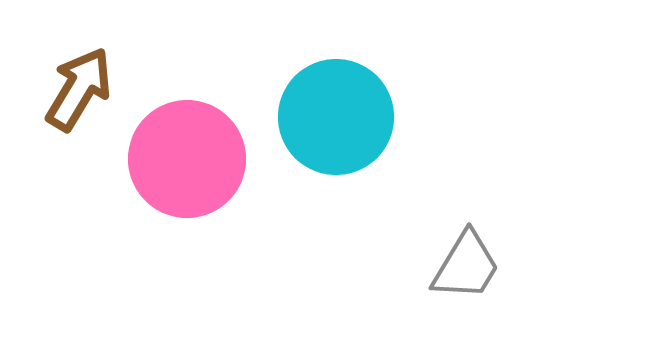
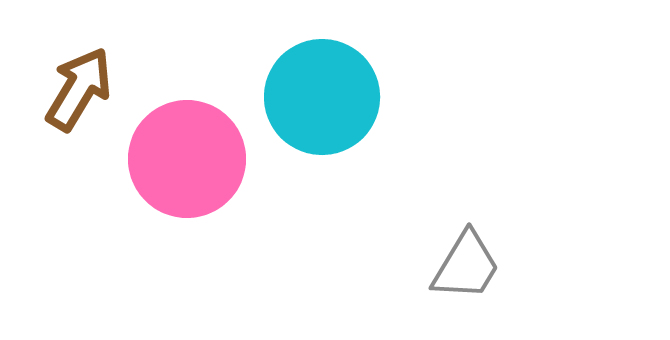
cyan circle: moved 14 px left, 20 px up
